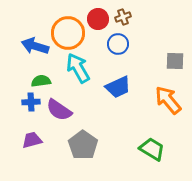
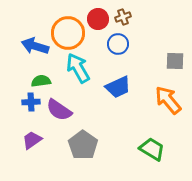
purple trapezoid: rotated 20 degrees counterclockwise
